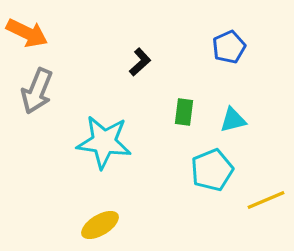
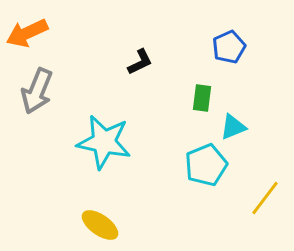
orange arrow: rotated 129 degrees clockwise
black L-shape: rotated 16 degrees clockwise
green rectangle: moved 18 px right, 14 px up
cyan triangle: moved 7 px down; rotated 8 degrees counterclockwise
cyan star: rotated 4 degrees clockwise
cyan pentagon: moved 6 px left, 5 px up
yellow line: moved 1 px left, 2 px up; rotated 30 degrees counterclockwise
yellow ellipse: rotated 66 degrees clockwise
